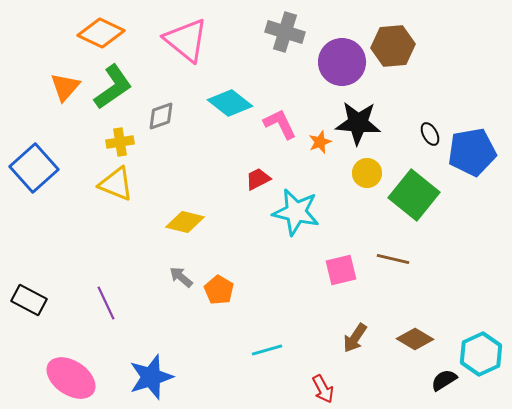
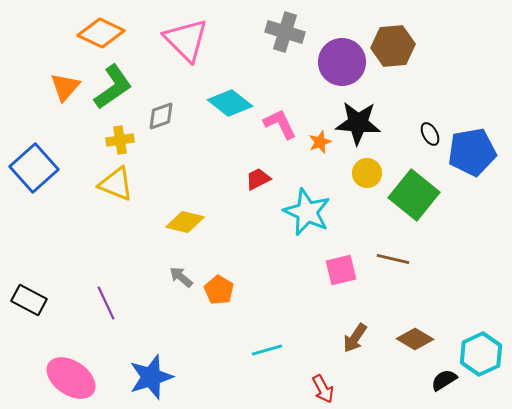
pink triangle: rotated 6 degrees clockwise
yellow cross: moved 2 px up
cyan star: moved 11 px right; rotated 12 degrees clockwise
